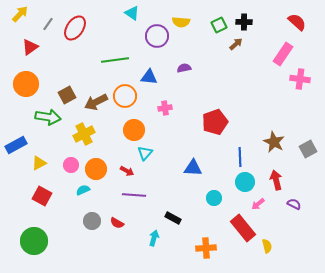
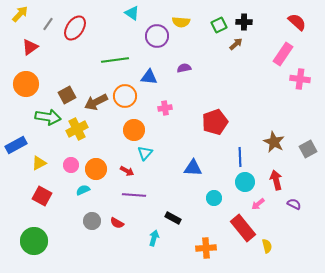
yellow cross at (84, 134): moved 7 px left, 5 px up
